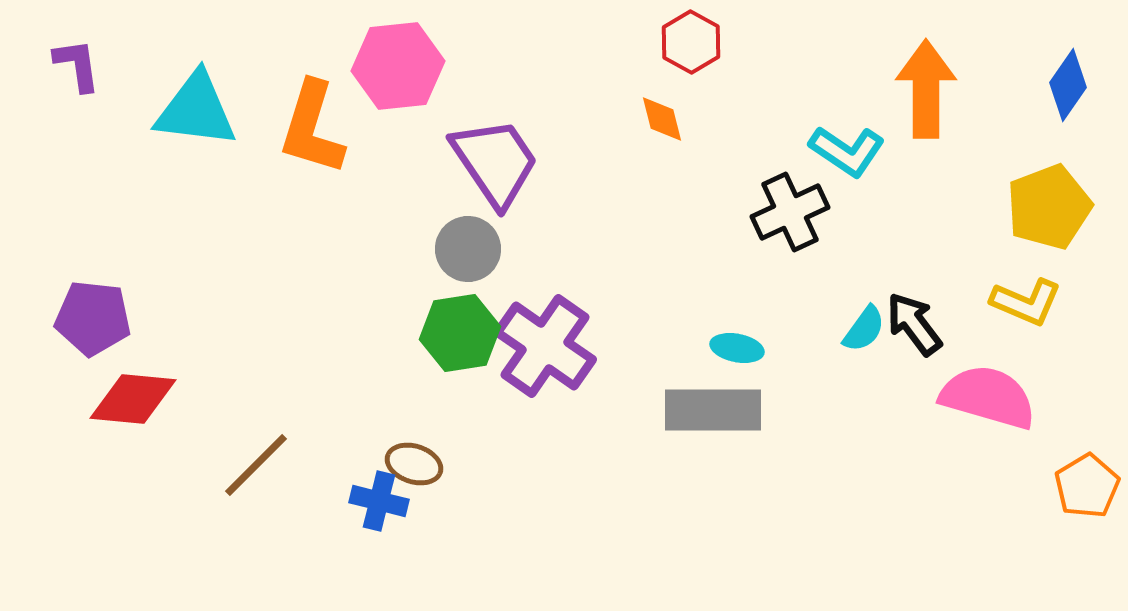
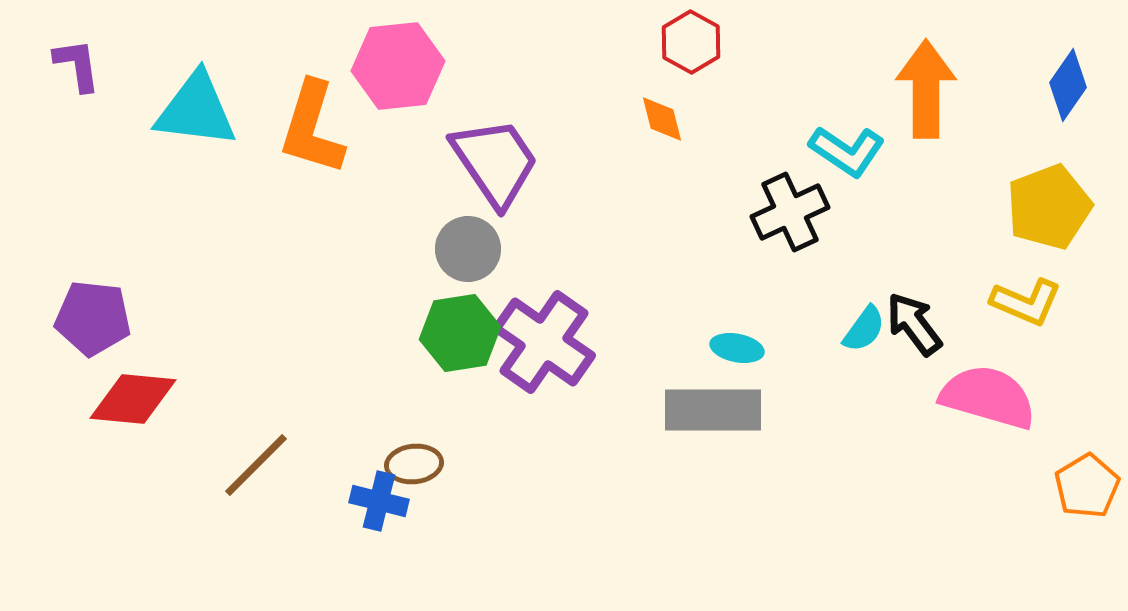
purple cross: moved 1 px left, 4 px up
brown ellipse: rotated 24 degrees counterclockwise
